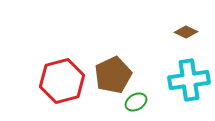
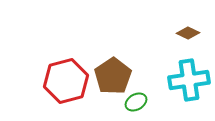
brown diamond: moved 2 px right, 1 px down
brown pentagon: moved 1 px down; rotated 9 degrees counterclockwise
red hexagon: moved 4 px right
